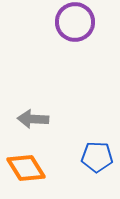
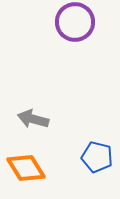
gray arrow: rotated 12 degrees clockwise
blue pentagon: rotated 12 degrees clockwise
